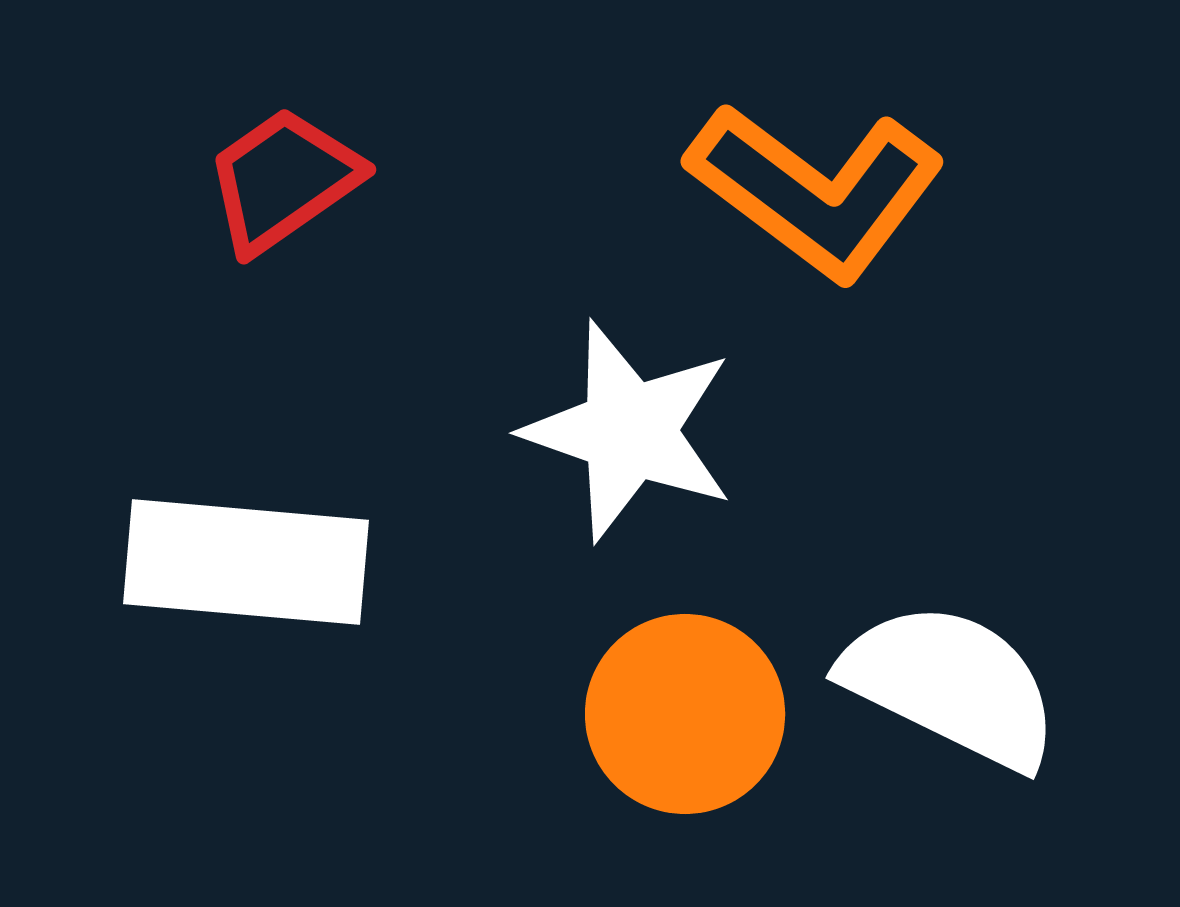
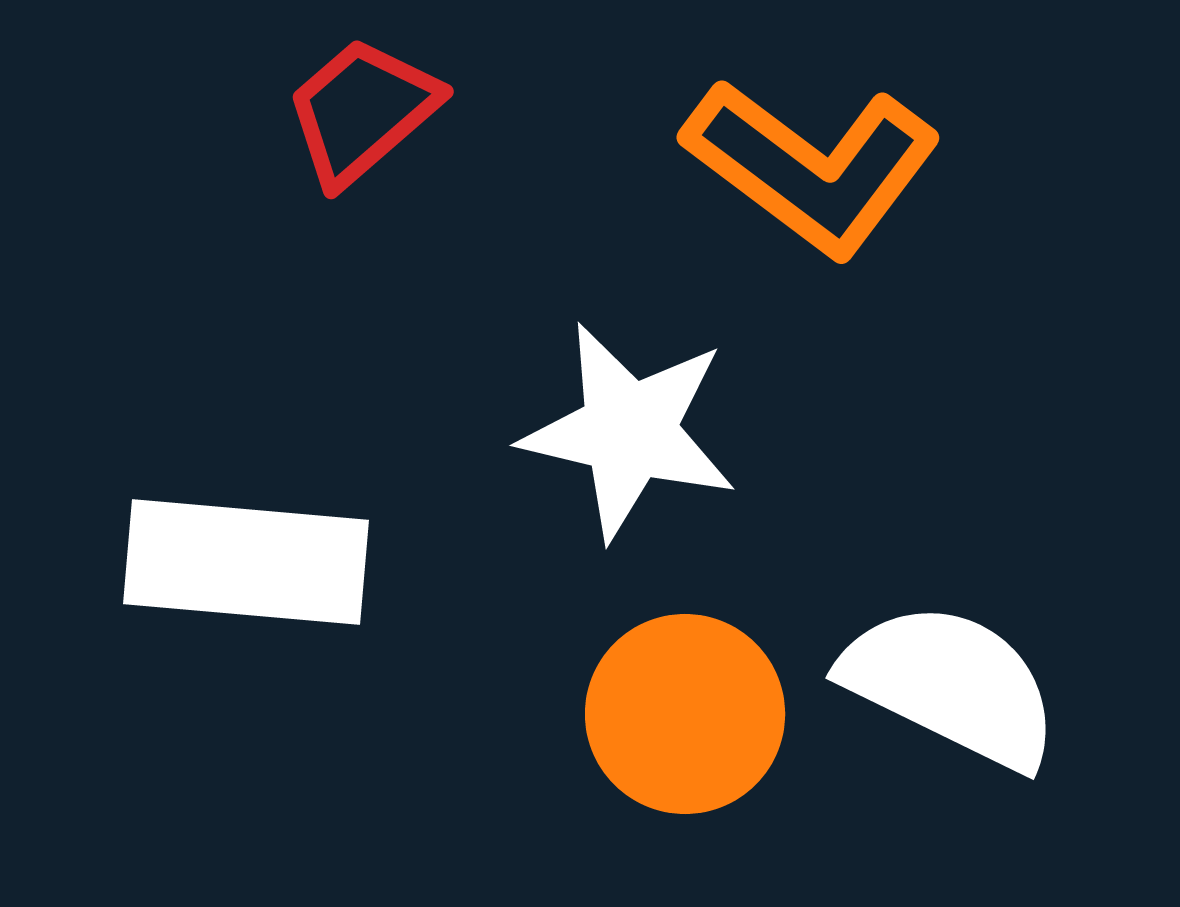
red trapezoid: moved 79 px right, 69 px up; rotated 6 degrees counterclockwise
orange L-shape: moved 4 px left, 24 px up
white star: rotated 6 degrees counterclockwise
